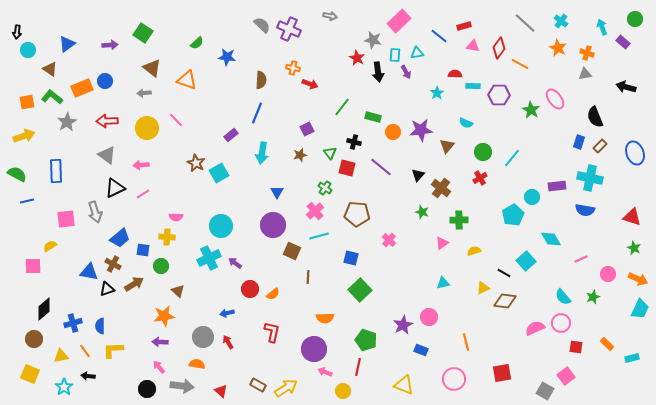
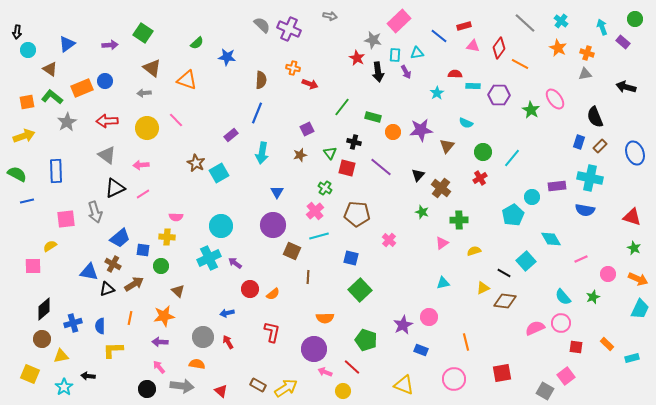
brown circle at (34, 339): moved 8 px right
orange line at (85, 351): moved 45 px right, 33 px up; rotated 48 degrees clockwise
red line at (358, 367): moved 6 px left; rotated 60 degrees counterclockwise
